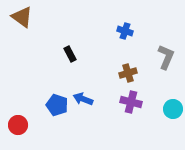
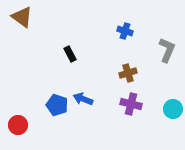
gray L-shape: moved 1 px right, 7 px up
purple cross: moved 2 px down
